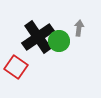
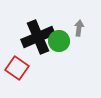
black cross: rotated 12 degrees clockwise
red square: moved 1 px right, 1 px down
